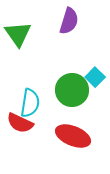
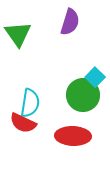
purple semicircle: moved 1 px right, 1 px down
green circle: moved 11 px right, 5 px down
red semicircle: moved 3 px right
red ellipse: rotated 20 degrees counterclockwise
